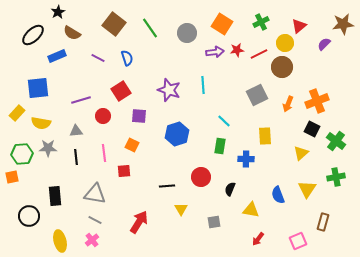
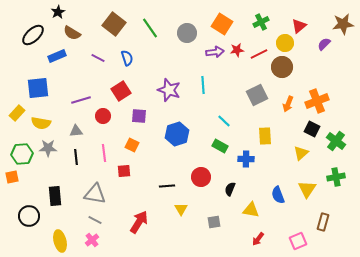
green rectangle at (220, 146): rotated 70 degrees counterclockwise
